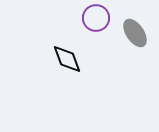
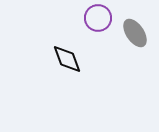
purple circle: moved 2 px right
